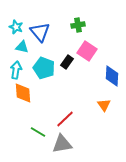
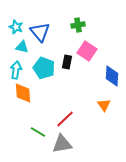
black rectangle: rotated 24 degrees counterclockwise
